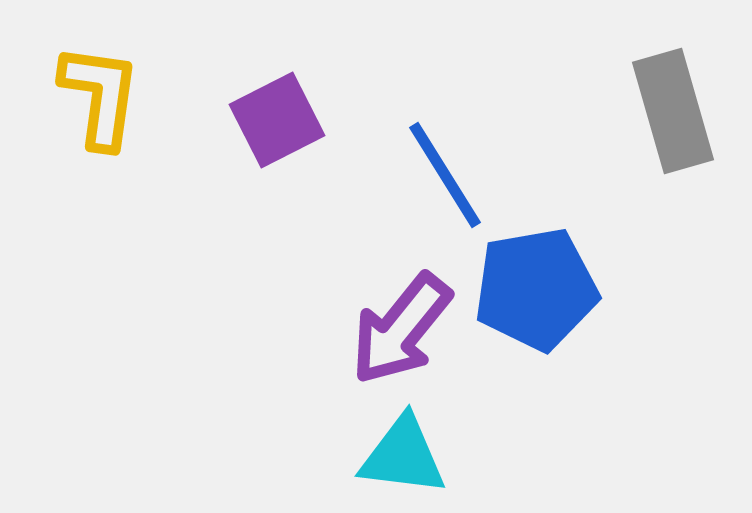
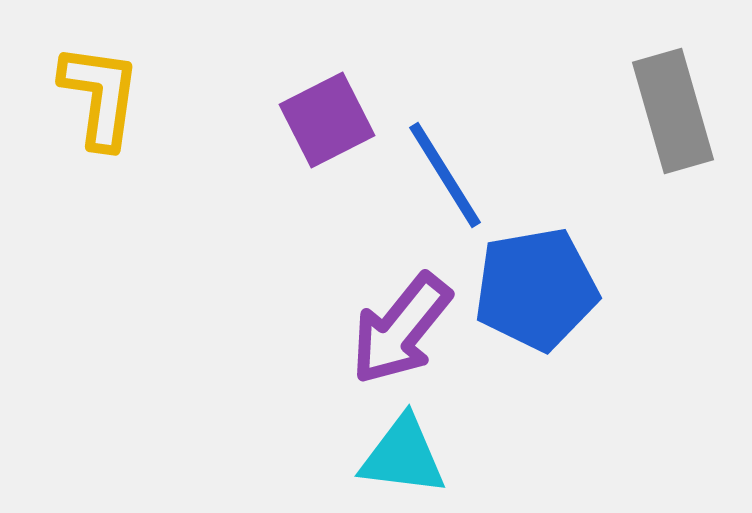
purple square: moved 50 px right
